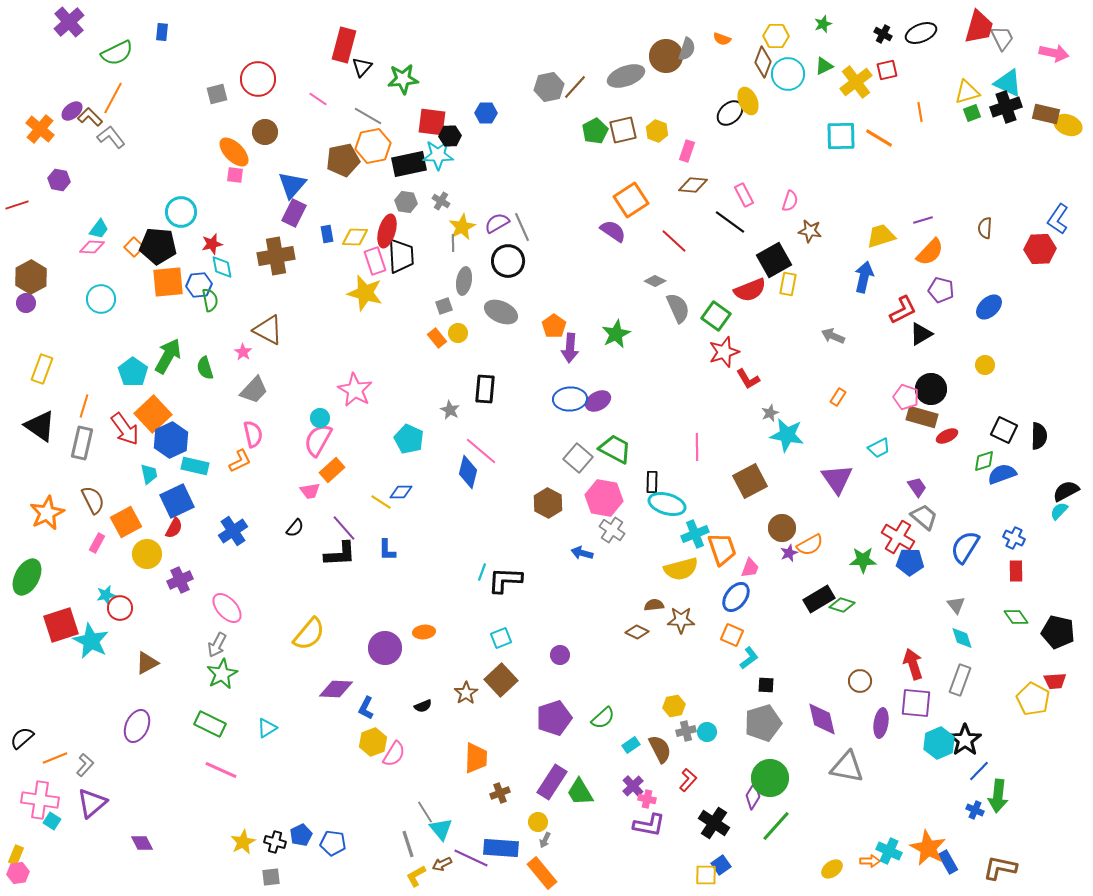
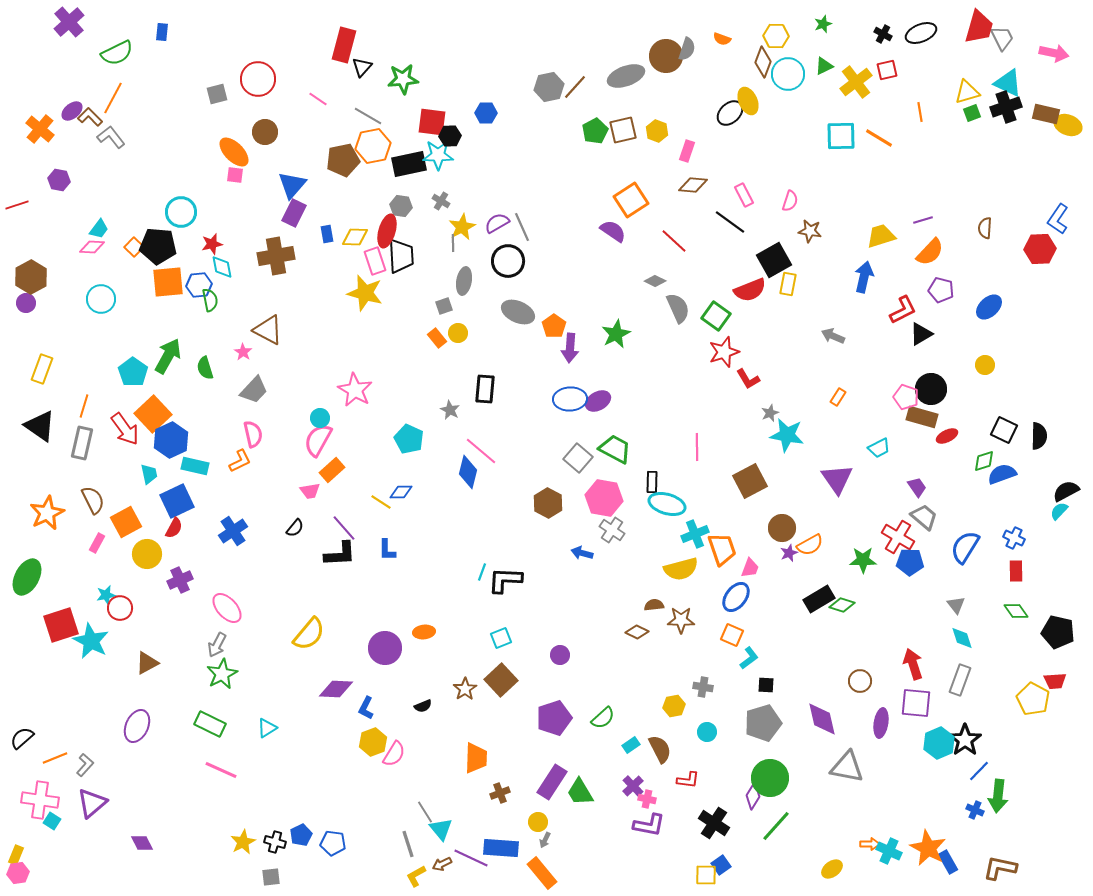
gray hexagon at (406, 202): moved 5 px left, 4 px down
gray ellipse at (501, 312): moved 17 px right
green diamond at (1016, 617): moved 6 px up
brown star at (466, 693): moved 1 px left, 4 px up
gray cross at (686, 731): moved 17 px right, 44 px up; rotated 24 degrees clockwise
red L-shape at (688, 780): rotated 55 degrees clockwise
orange arrow at (870, 861): moved 17 px up
